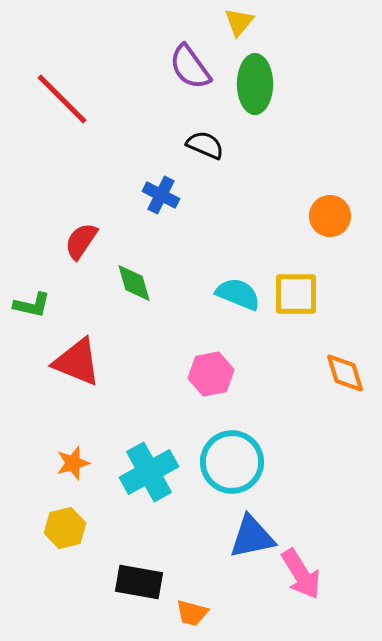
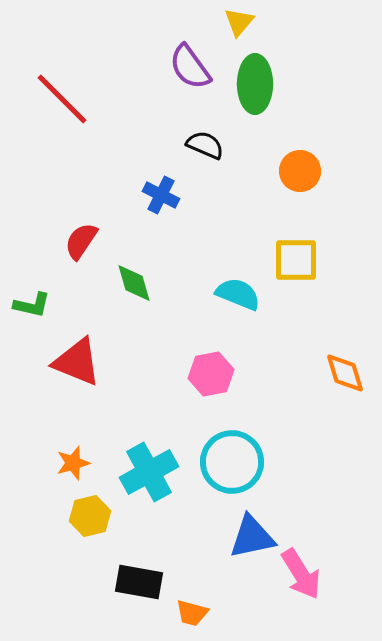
orange circle: moved 30 px left, 45 px up
yellow square: moved 34 px up
yellow hexagon: moved 25 px right, 12 px up
